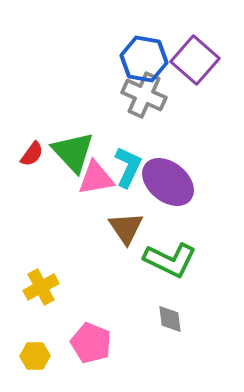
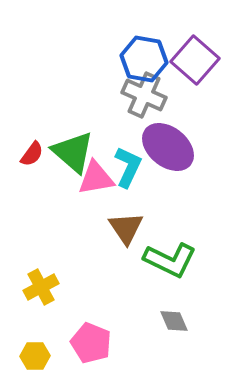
green triangle: rotated 6 degrees counterclockwise
purple ellipse: moved 35 px up
gray diamond: moved 4 px right, 2 px down; rotated 16 degrees counterclockwise
